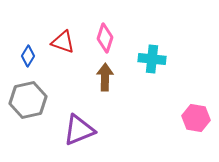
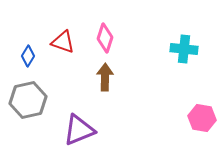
cyan cross: moved 32 px right, 10 px up
pink hexagon: moved 6 px right
